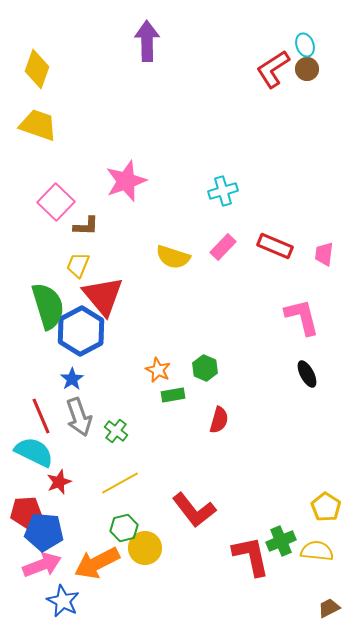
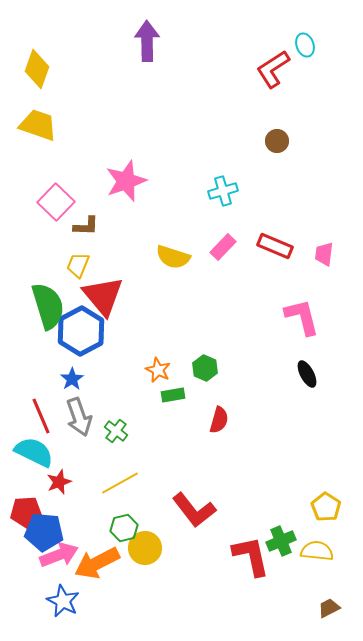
brown circle at (307, 69): moved 30 px left, 72 px down
pink arrow at (42, 565): moved 17 px right, 10 px up
